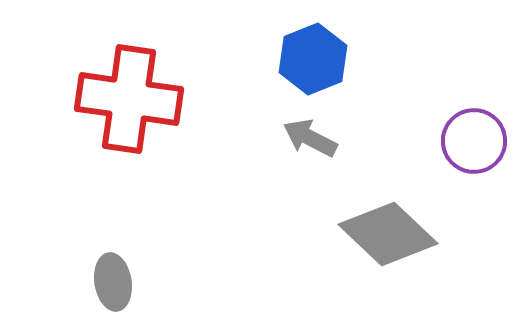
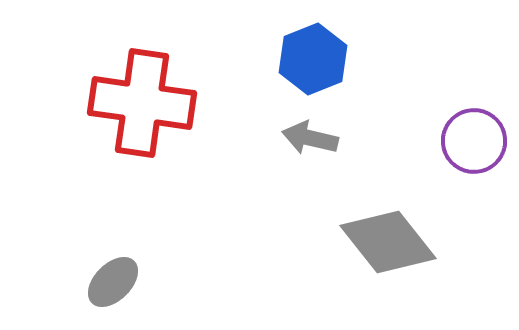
red cross: moved 13 px right, 4 px down
gray arrow: rotated 14 degrees counterclockwise
gray diamond: moved 8 px down; rotated 8 degrees clockwise
gray ellipse: rotated 54 degrees clockwise
